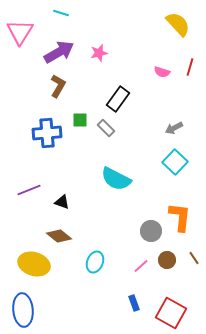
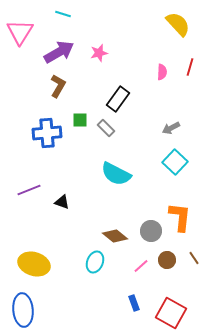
cyan line: moved 2 px right, 1 px down
pink semicircle: rotated 105 degrees counterclockwise
gray arrow: moved 3 px left
cyan semicircle: moved 5 px up
brown diamond: moved 56 px right
